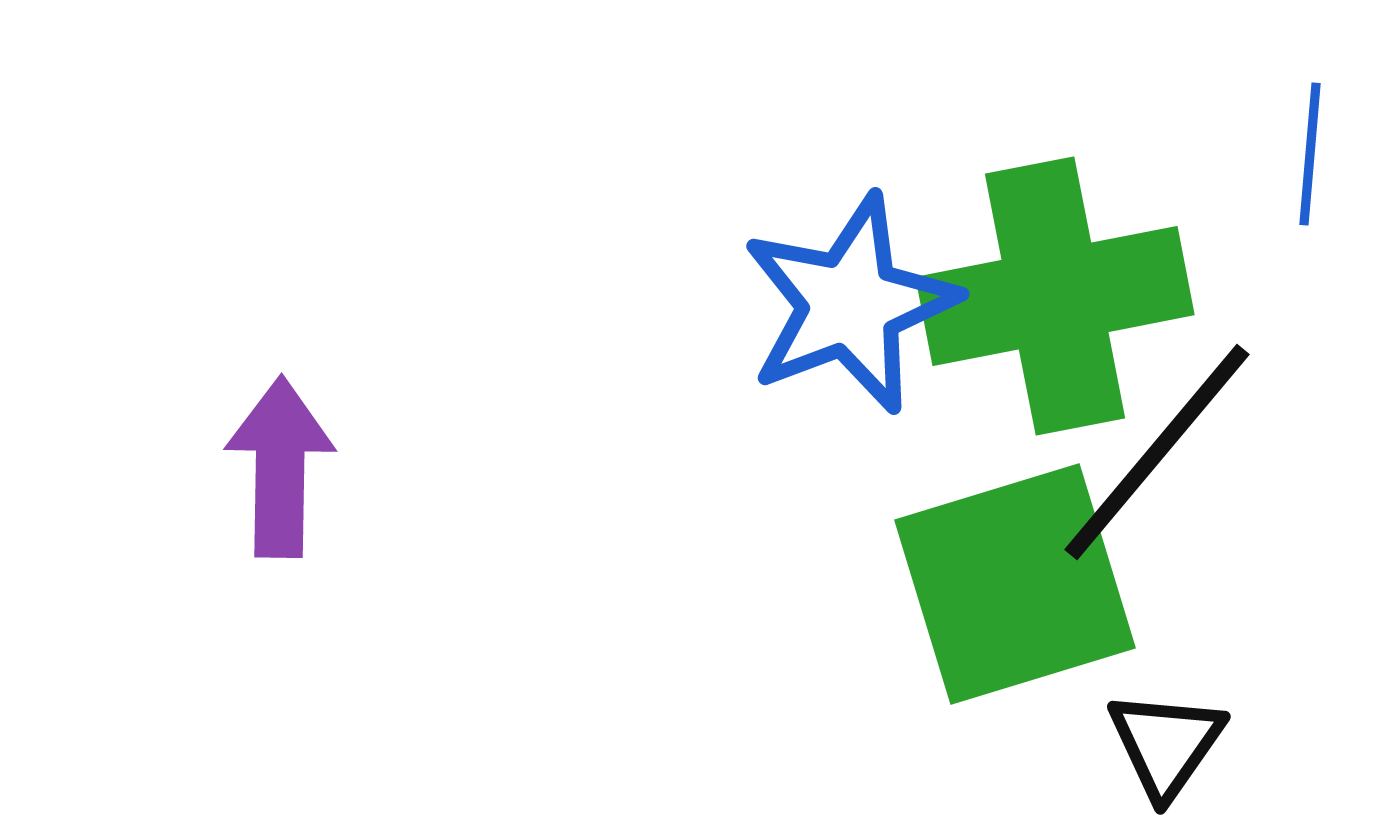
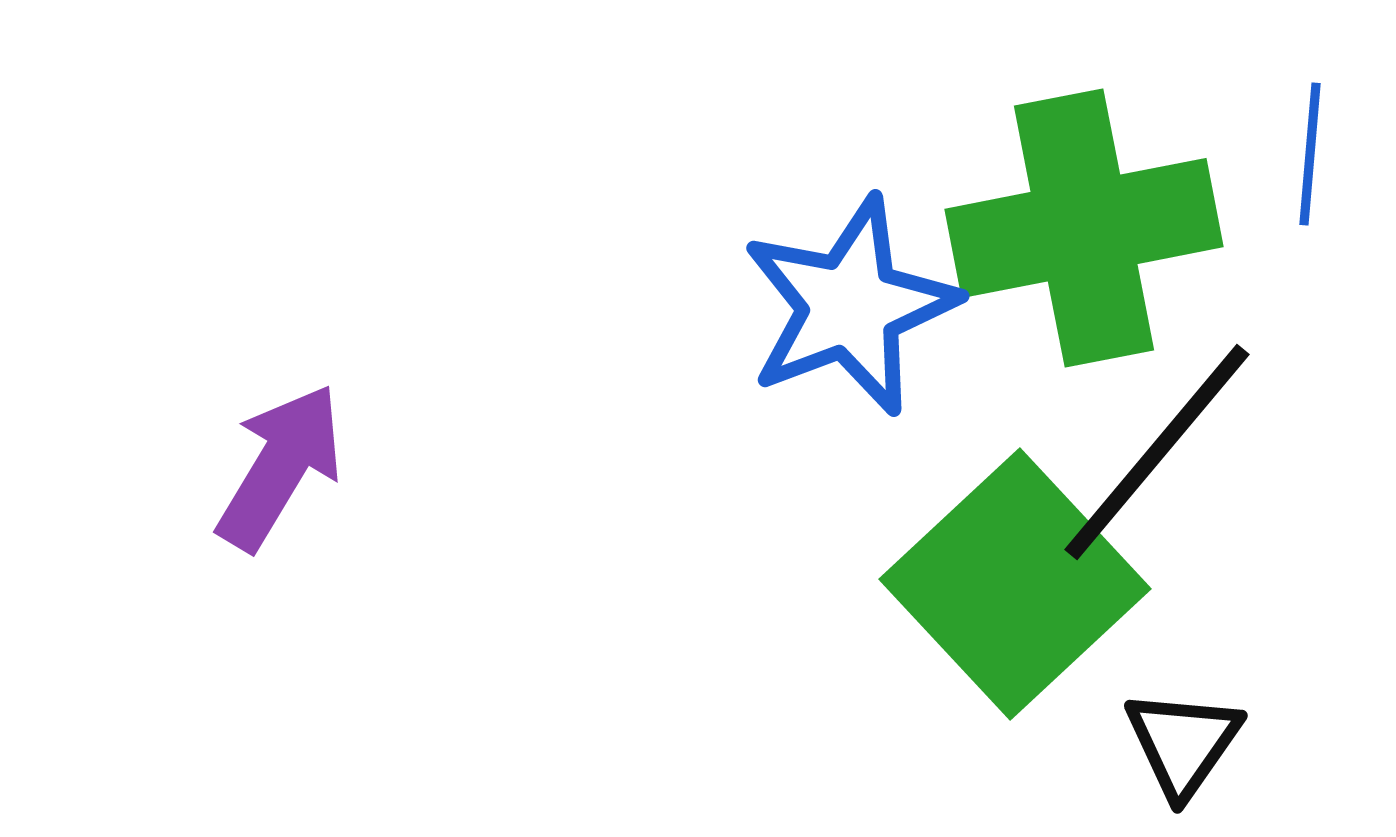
green cross: moved 29 px right, 68 px up
blue star: moved 2 px down
purple arrow: rotated 30 degrees clockwise
green square: rotated 26 degrees counterclockwise
black triangle: moved 17 px right, 1 px up
